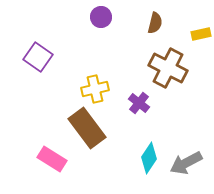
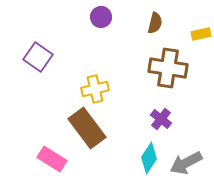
brown cross: rotated 18 degrees counterclockwise
purple cross: moved 22 px right, 16 px down
